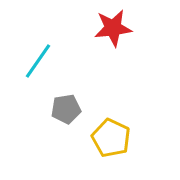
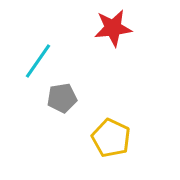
gray pentagon: moved 4 px left, 11 px up
